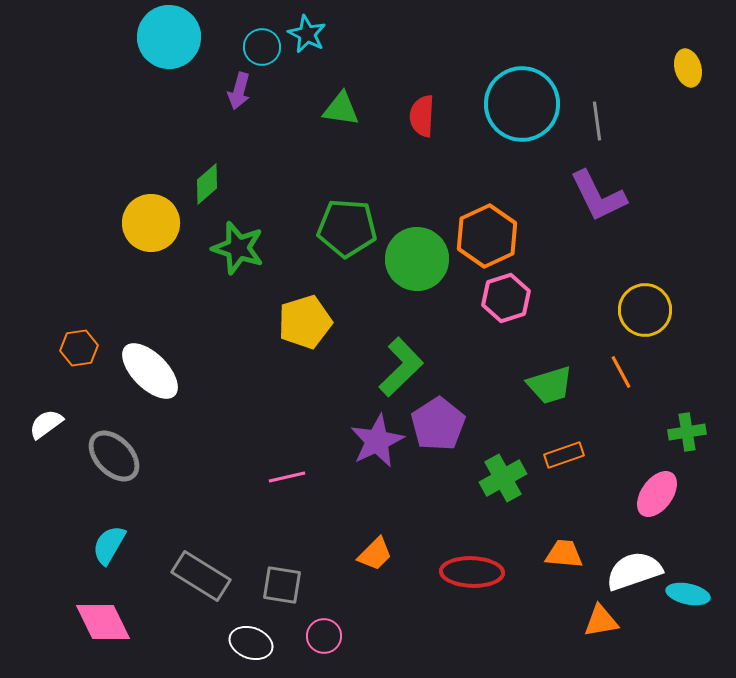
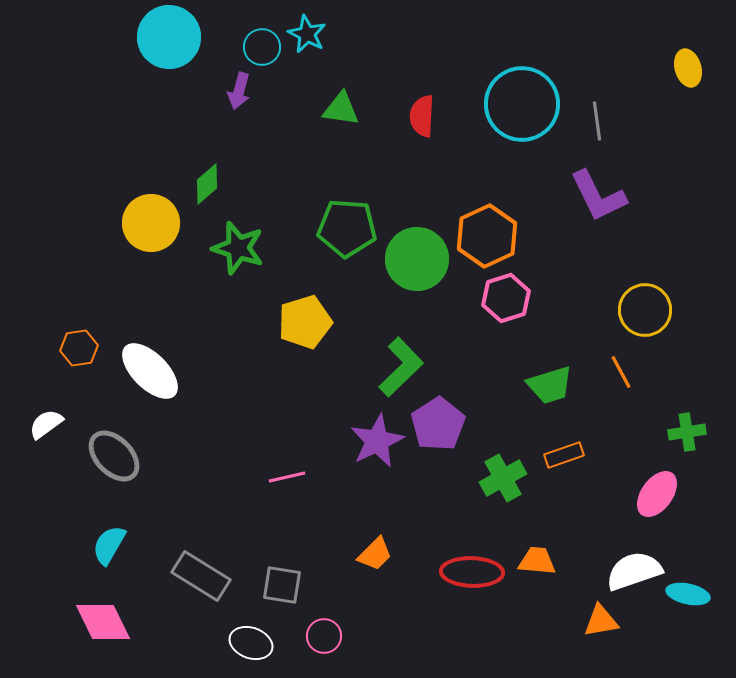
orange trapezoid at (564, 554): moved 27 px left, 7 px down
